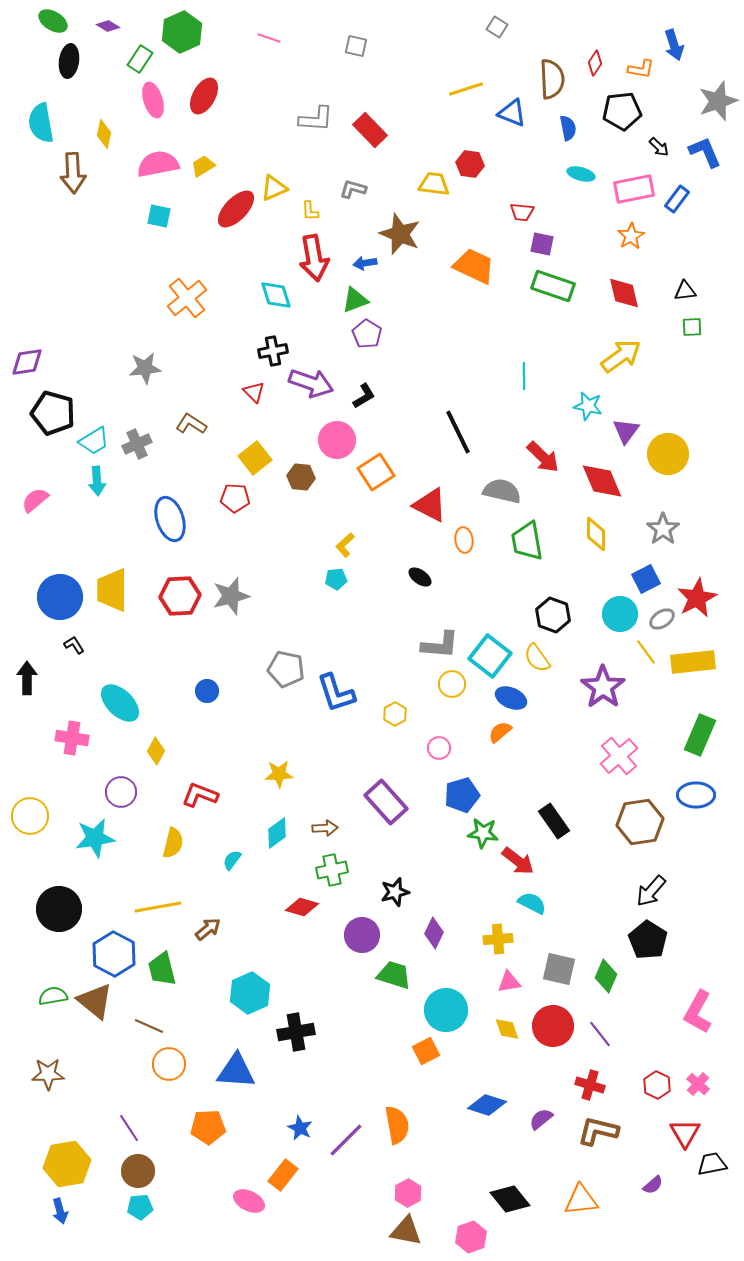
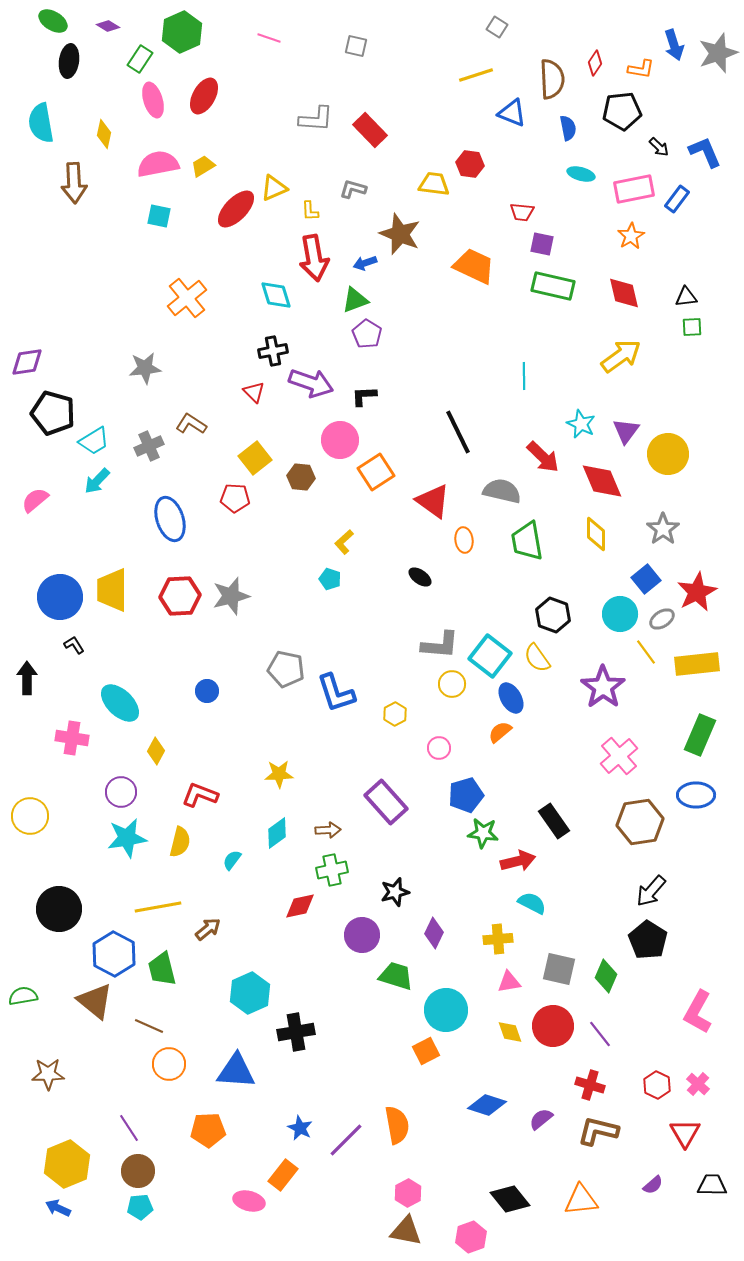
yellow line at (466, 89): moved 10 px right, 14 px up
gray star at (718, 101): moved 48 px up
brown arrow at (73, 173): moved 1 px right, 10 px down
blue arrow at (365, 263): rotated 10 degrees counterclockwise
green rectangle at (553, 286): rotated 6 degrees counterclockwise
black triangle at (685, 291): moved 1 px right, 6 px down
black L-shape at (364, 396): rotated 152 degrees counterclockwise
cyan star at (588, 406): moved 7 px left, 18 px down; rotated 12 degrees clockwise
pink circle at (337, 440): moved 3 px right
gray cross at (137, 444): moved 12 px right, 2 px down
cyan arrow at (97, 481): rotated 48 degrees clockwise
red triangle at (430, 505): moved 3 px right, 4 px up; rotated 9 degrees clockwise
yellow L-shape at (345, 545): moved 1 px left, 3 px up
cyan pentagon at (336, 579): moved 6 px left; rotated 25 degrees clockwise
blue square at (646, 579): rotated 12 degrees counterclockwise
red star at (697, 598): moved 6 px up
yellow rectangle at (693, 662): moved 4 px right, 2 px down
blue ellipse at (511, 698): rotated 36 degrees clockwise
blue pentagon at (462, 795): moved 4 px right
brown arrow at (325, 828): moved 3 px right, 2 px down
cyan star at (95, 838): moved 32 px right
yellow semicircle at (173, 843): moved 7 px right, 1 px up
red arrow at (518, 861): rotated 52 degrees counterclockwise
red diamond at (302, 907): moved 2 px left, 1 px up; rotated 28 degrees counterclockwise
green trapezoid at (394, 975): moved 2 px right, 1 px down
green semicircle at (53, 996): moved 30 px left
yellow diamond at (507, 1029): moved 3 px right, 3 px down
orange pentagon at (208, 1127): moved 3 px down
yellow hexagon at (67, 1164): rotated 12 degrees counterclockwise
black trapezoid at (712, 1164): moved 21 px down; rotated 12 degrees clockwise
pink ellipse at (249, 1201): rotated 12 degrees counterclockwise
blue arrow at (60, 1211): moved 2 px left, 3 px up; rotated 130 degrees clockwise
